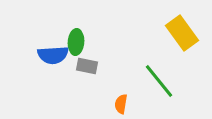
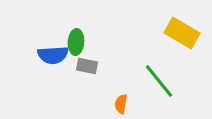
yellow rectangle: rotated 24 degrees counterclockwise
